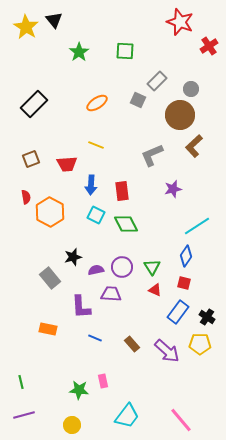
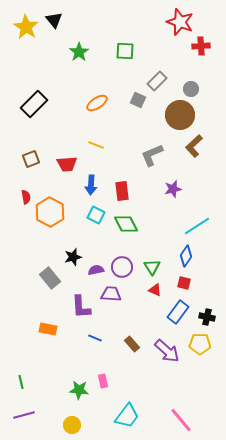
red cross at (209, 46): moved 8 px left; rotated 30 degrees clockwise
black cross at (207, 317): rotated 21 degrees counterclockwise
